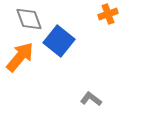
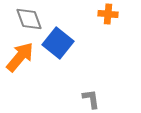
orange cross: rotated 24 degrees clockwise
blue square: moved 1 px left, 2 px down
gray L-shape: rotated 45 degrees clockwise
